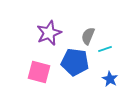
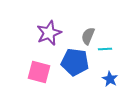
cyan line: rotated 16 degrees clockwise
